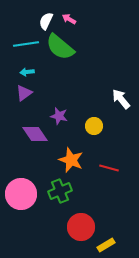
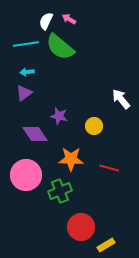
orange star: moved 1 px up; rotated 20 degrees counterclockwise
pink circle: moved 5 px right, 19 px up
